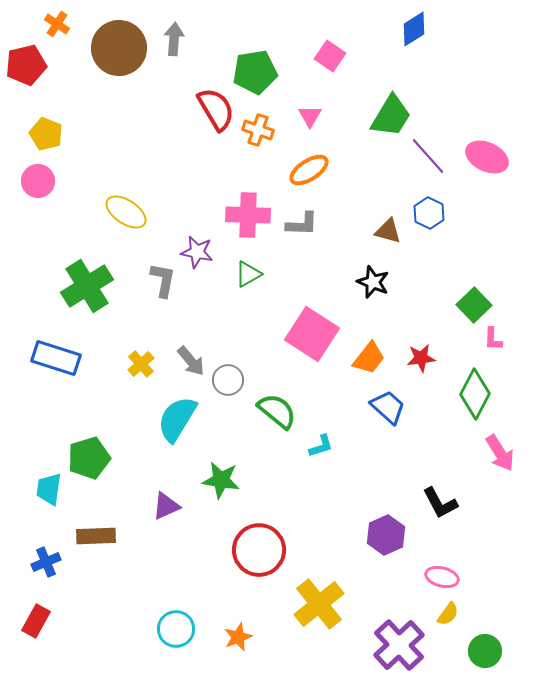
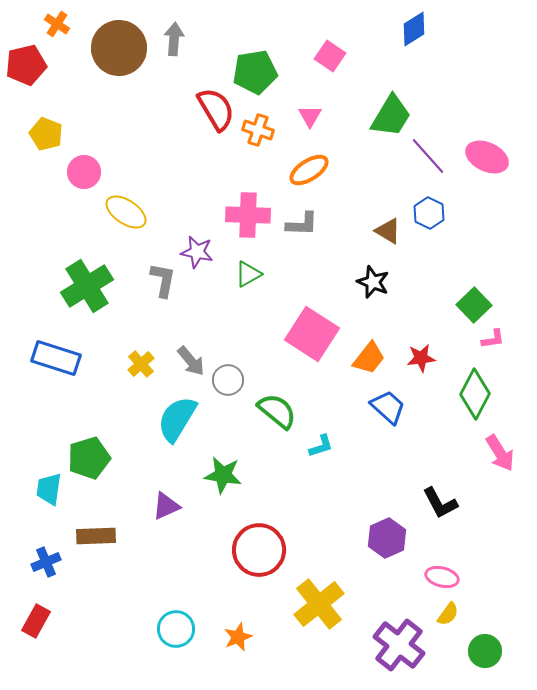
pink circle at (38, 181): moved 46 px right, 9 px up
brown triangle at (388, 231): rotated 16 degrees clockwise
pink L-shape at (493, 339): rotated 100 degrees counterclockwise
green star at (221, 480): moved 2 px right, 5 px up
purple hexagon at (386, 535): moved 1 px right, 3 px down
purple cross at (399, 645): rotated 9 degrees counterclockwise
